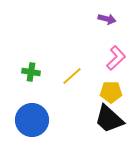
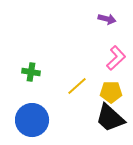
yellow line: moved 5 px right, 10 px down
black trapezoid: moved 1 px right, 1 px up
